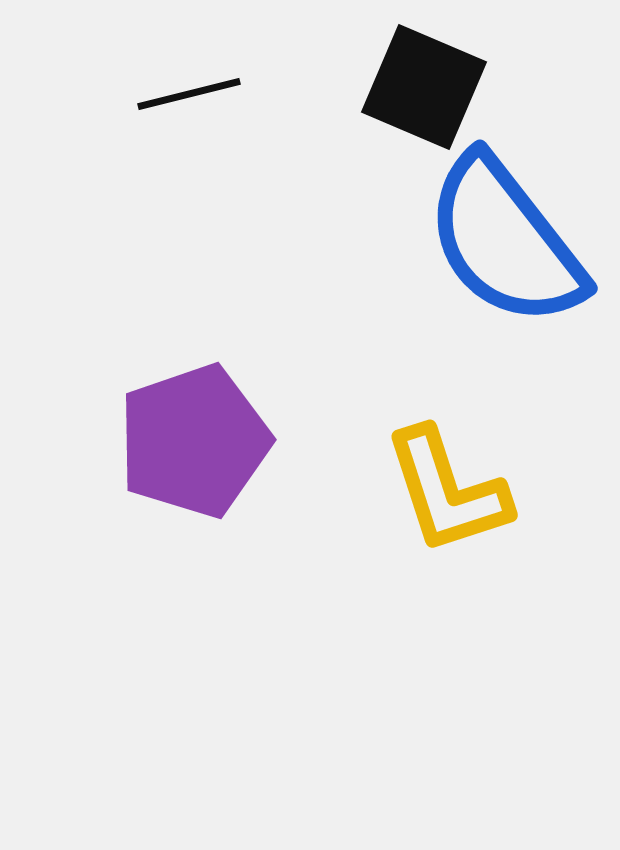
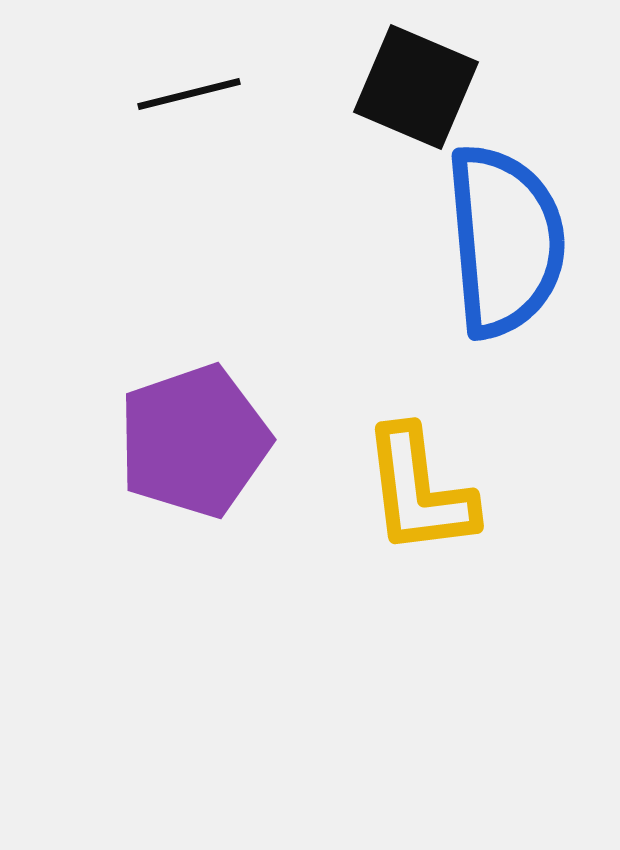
black square: moved 8 px left
blue semicircle: rotated 147 degrees counterclockwise
yellow L-shape: moved 28 px left; rotated 11 degrees clockwise
